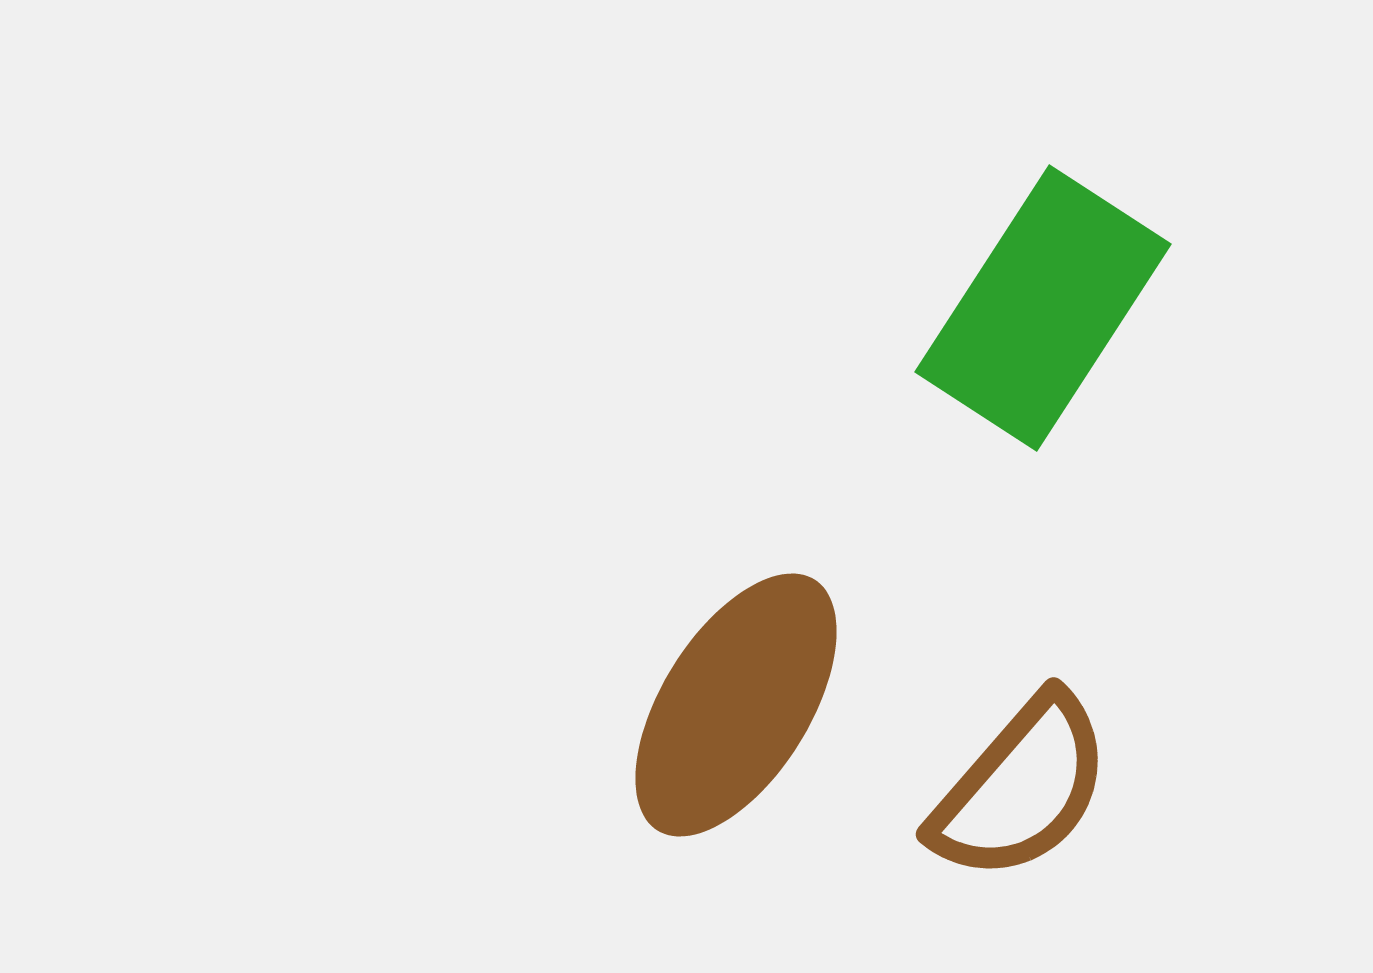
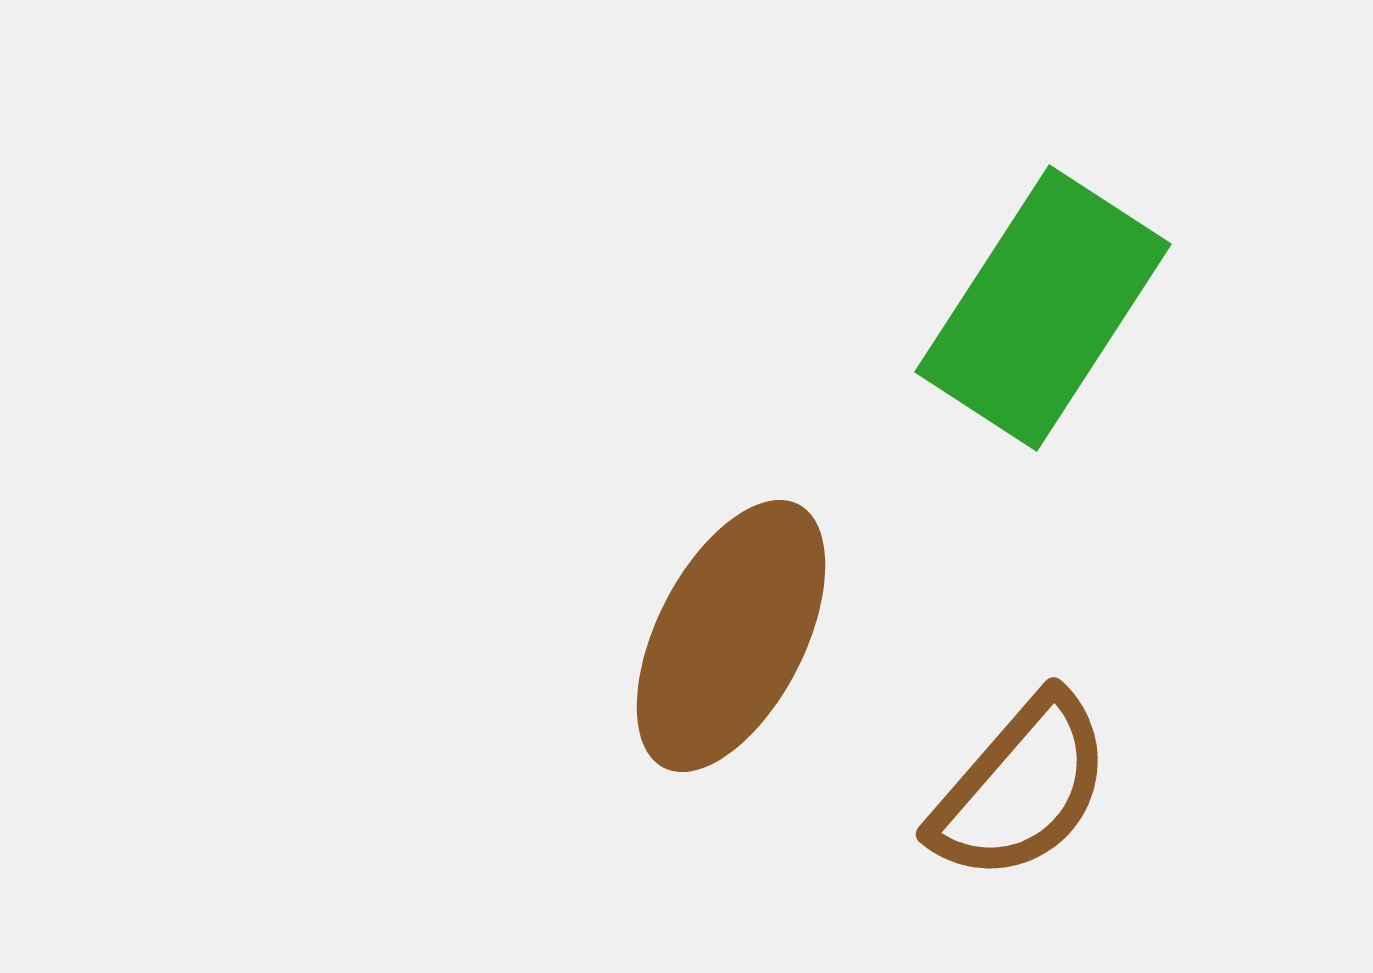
brown ellipse: moved 5 px left, 69 px up; rotated 5 degrees counterclockwise
